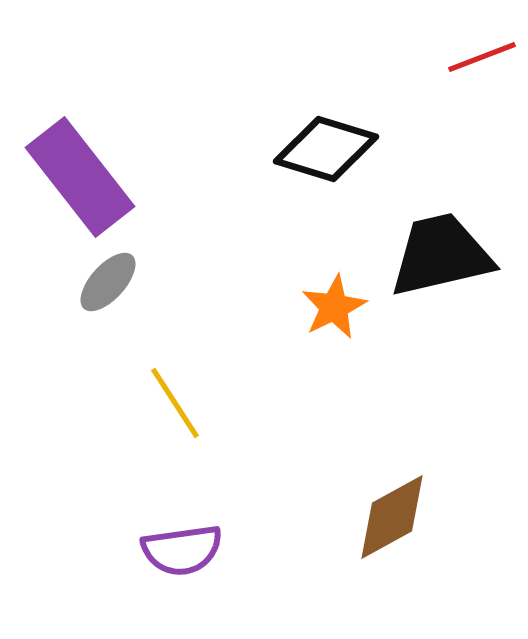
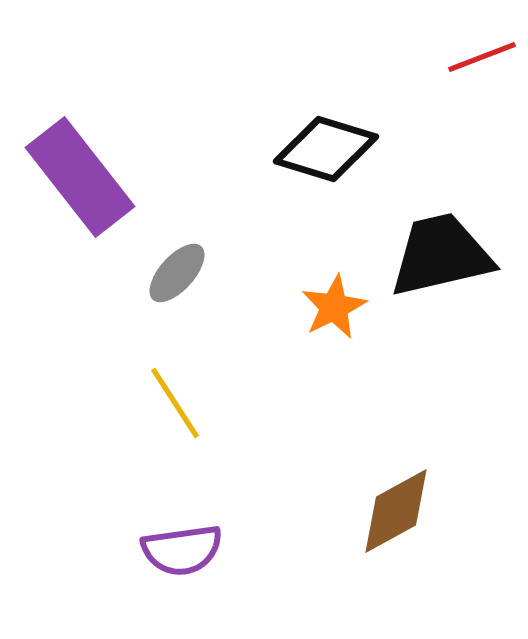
gray ellipse: moved 69 px right, 9 px up
brown diamond: moved 4 px right, 6 px up
